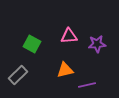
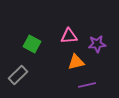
orange triangle: moved 11 px right, 8 px up
